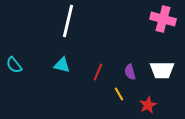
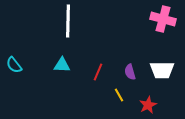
white line: rotated 12 degrees counterclockwise
cyan triangle: rotated 12 degrees counterclockwise
yellow line: moved 1 px down
